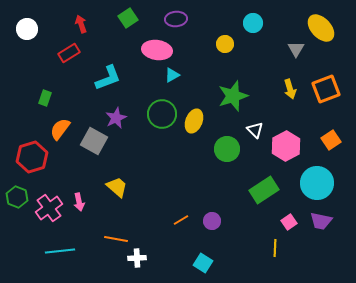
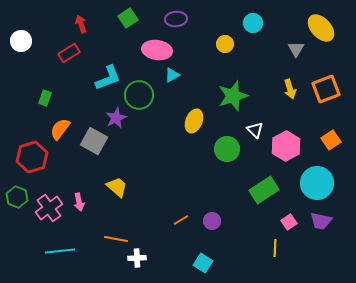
white circle at (27, 29): moved 6 px left, 12 px down
green circle at (162, 114): moved 23 px left, 19 px up
